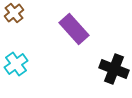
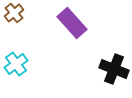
purple rectangle: moved 2 px left, 6 px up
